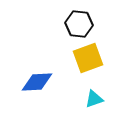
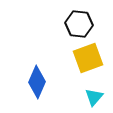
blue diamond: rotated 64 degrees counterclockwise
cyan triangle: moved 2 px up; rotated 30 degrees counterclockwise
